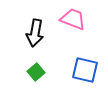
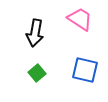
pink trapezoid: moved 7 px right; rotated 12 degrees clockwise
green square: moved 1 px right, 1 px down
